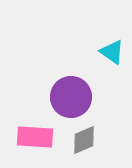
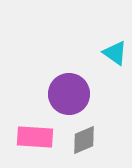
cyan triangle: moved 3 px right, 1 px down
purple circle: moved 2 px left, 3 px up
